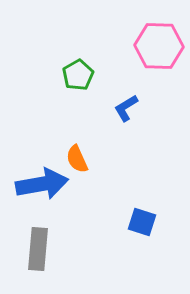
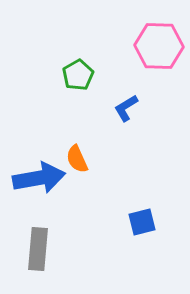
blue arrow: moved 3 px left, 6 px up
blue square: rotated 32 degrees counterclockwise
